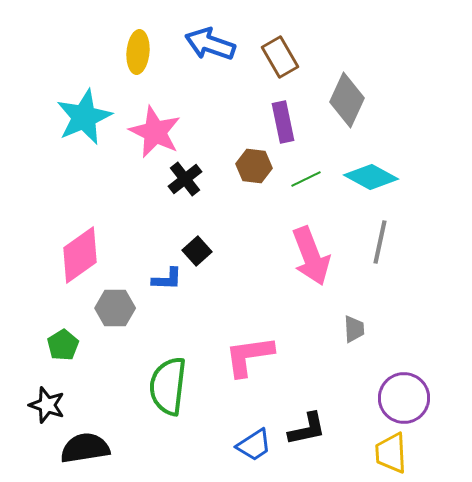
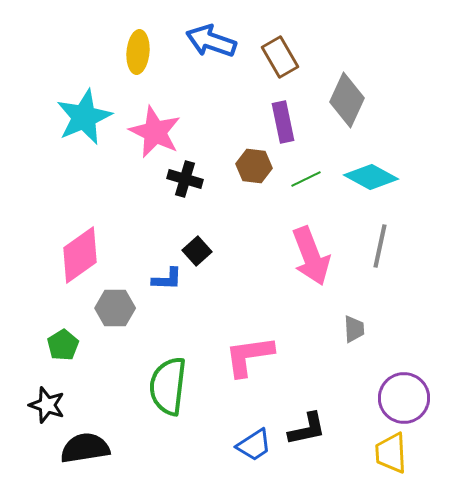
blue arrow: moved 1 px right, 3 px up
black cross: rotated 36 degrees counterclockwise
gray line: moved 4 px down
